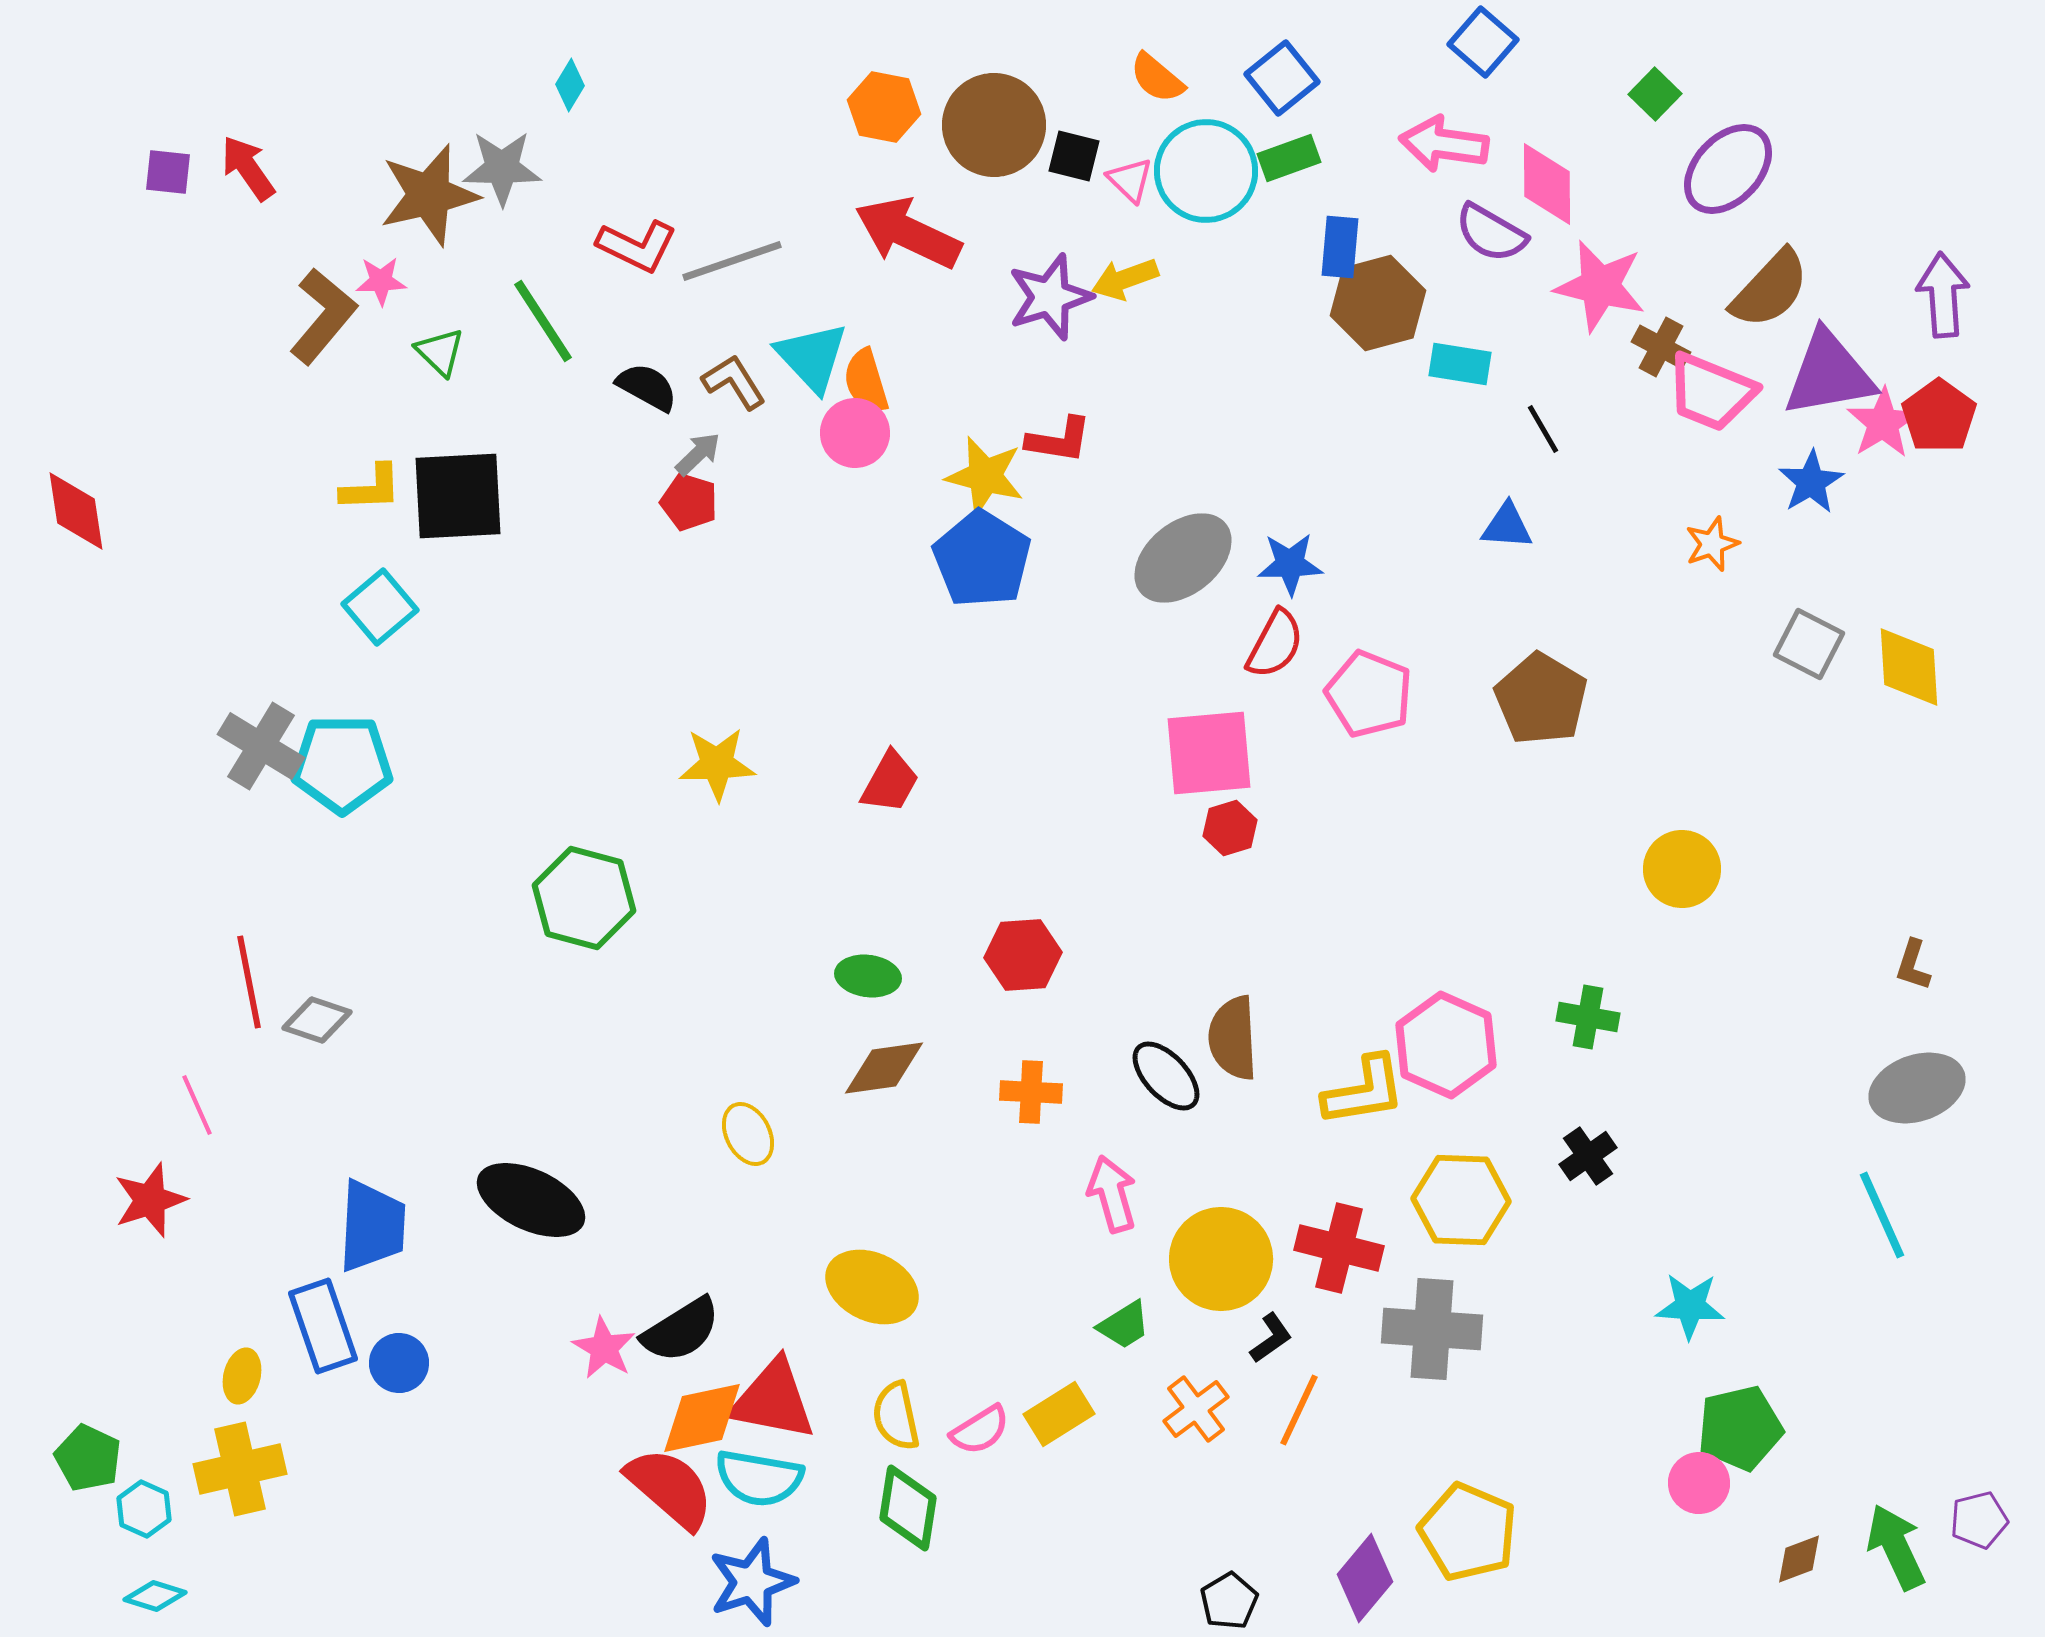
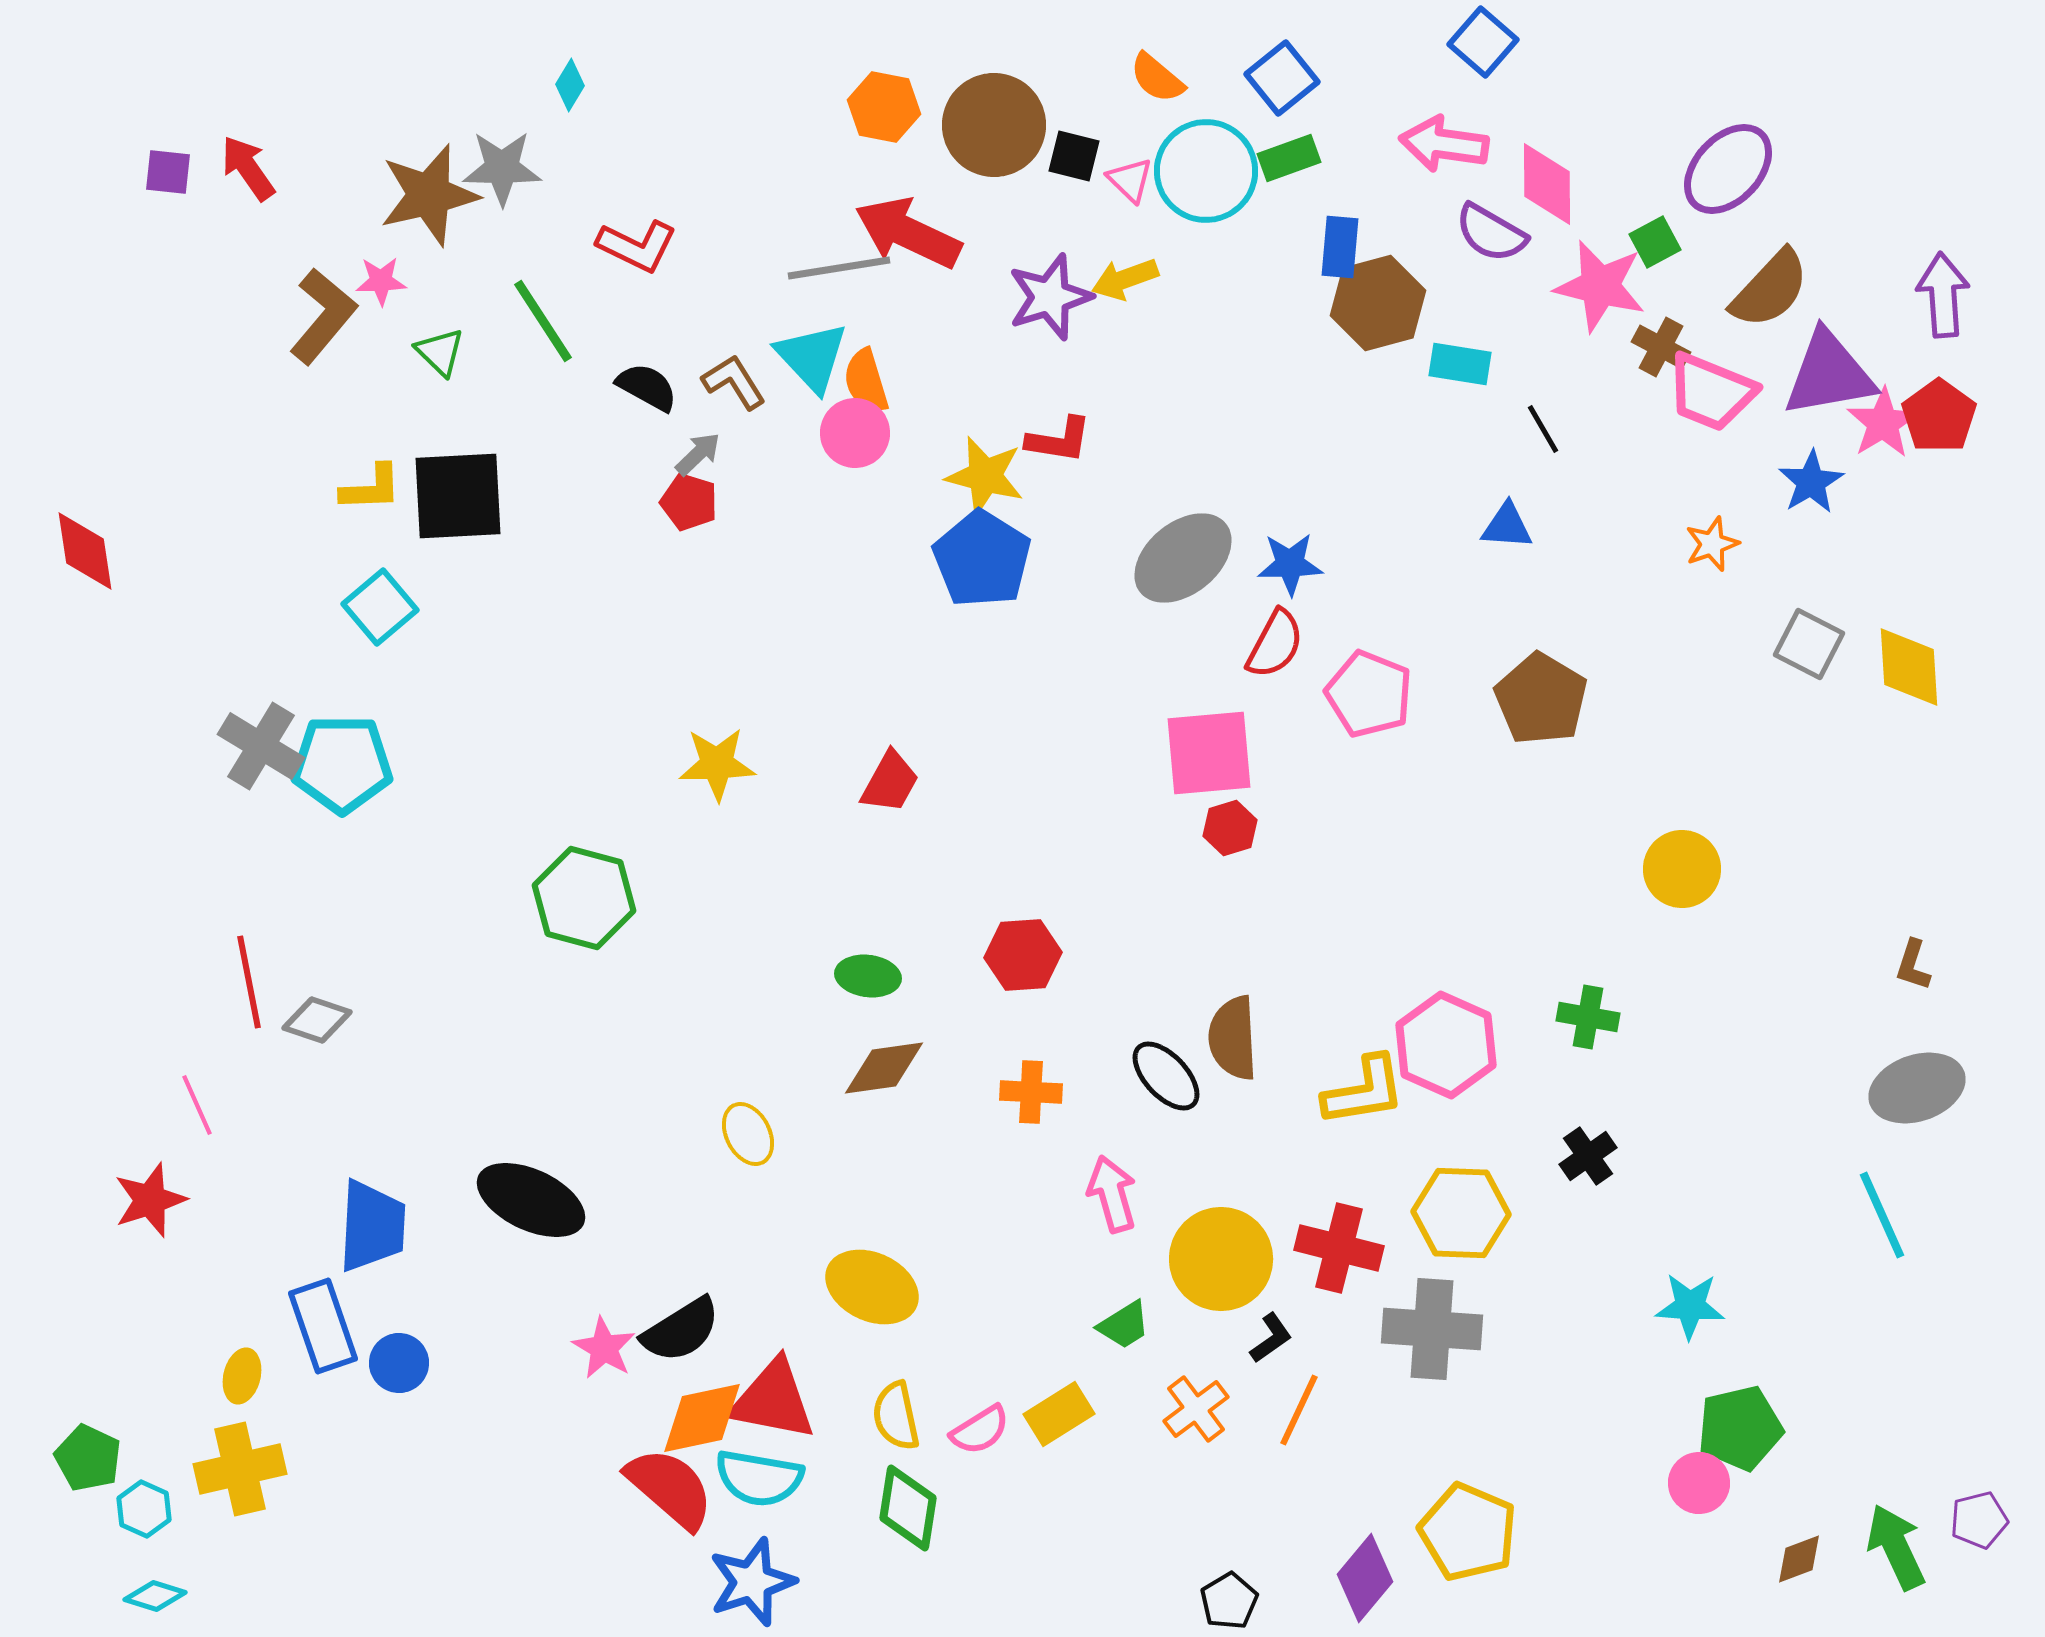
green square at (1655, 94): moved 148 px down; rotated 18 degrees clockwise
gray line at (732, 261): moved 107 px right, 7 px down; rotated 10 degrees clockwise
red diamond at (76, 511): moved 9 px right, 40 px down
yellow hexagon at (1461, 1200): moved 13 px down
